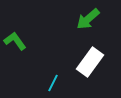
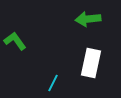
green arrow: rotated 35 degrees clockwise
white rectangle: moved 1 px right, 1 px down; rotated 24 degrees counterclockwise
